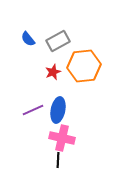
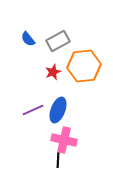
blue ellipse: rotated 10 degrees clockwise
pink cross: moved 2 px right, 2 px down
